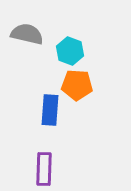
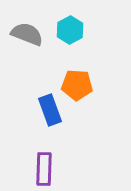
gray semicircle: rotated 8 degrees clockwise
cyan hexagon: moved 21 px up; rotated 12 degrees clockwise
blue rectangle: rotated 24 degrees counterclockwise
